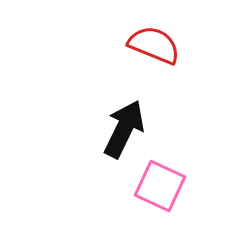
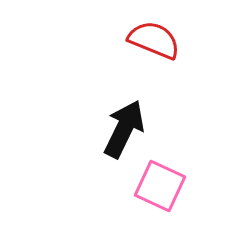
red semicircle: moved 5 px up
